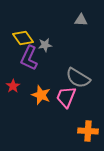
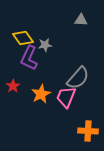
gray semicircle: rotated 80 degrees counterclockwise
orange star: moved 1 px up; rotated 24 degrees clockwise
